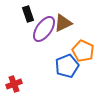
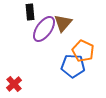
black rectangle: moved 2 px right, 2 px up; rotated 14 degrees clockwise
brown triangle: rotated 24 degrees counterclockwise
blue pentagon: moved 6 px right; rotated 25 degrees clockwise
red cross: rotated 21 degrees counterclockwise
